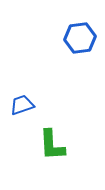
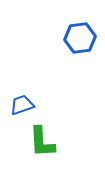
green L-shape: moved 10 px left, 3 px up
